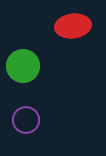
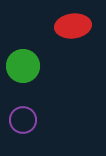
purple circle: moved 3 px left
